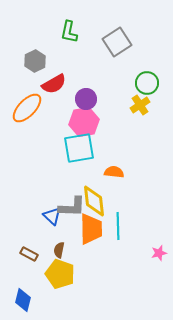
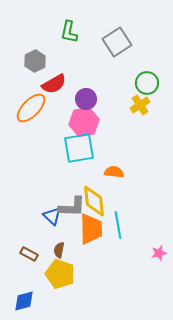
orange ellipse: moved 4 px right
cyan line: moved 1 px up; rotated 8 degrees counterclockwise
blue diamond: moved 1 px right, 1 px down; rotated 60 degrees clockwise
